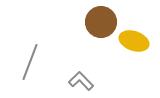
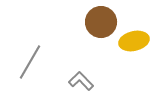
yellow ellipse: rotated 32 degrees counterclockwise
gray line: rotated 9 degrees clockwise
